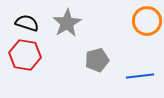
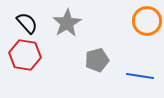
black semicircle: rotated 30 degrees clockwise
blue line: rotated 16 degrees clockwise
